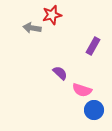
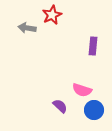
red star: rotated 12 degrees counterclockwise
gray arrow: moved 5 px left
purple rectangle: rotated 24 degrees counterclockwise
purple semicircle: moved 33 px down
